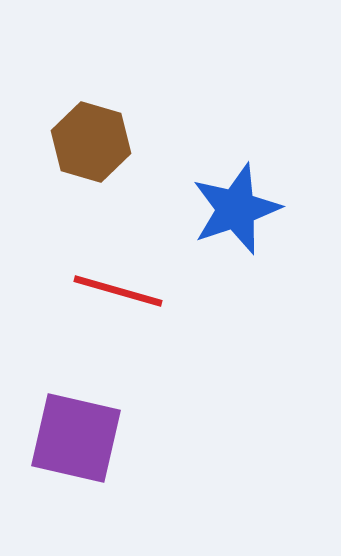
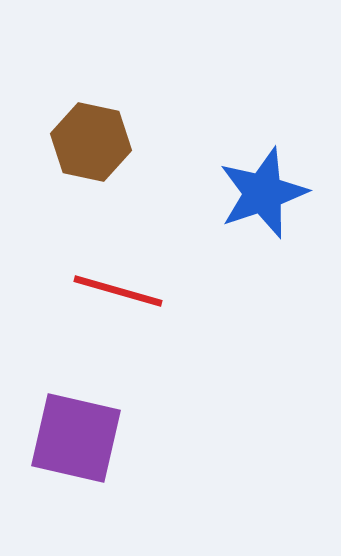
brown hexagon: rotated 4 degrees counterclockwise
blue star: moved 27 px right, 16 px up
